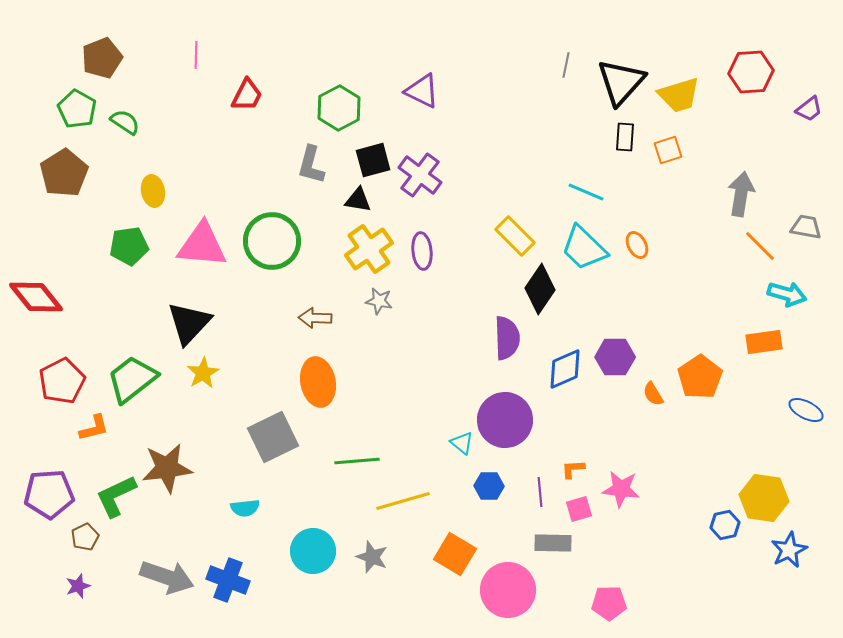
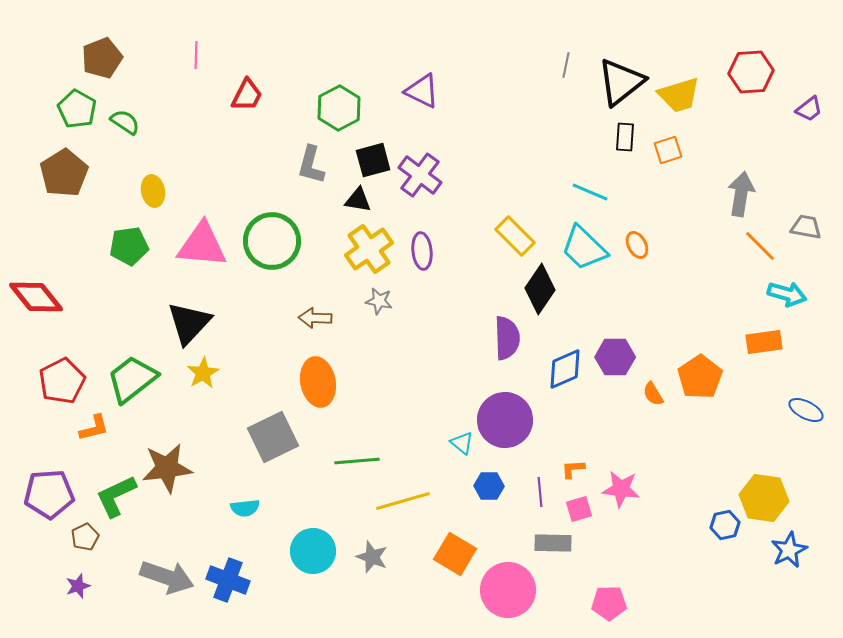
black triangle at (621, 82): rotated 10 degrees clockwise
cyan line at (586, 192): moved 4 px right
